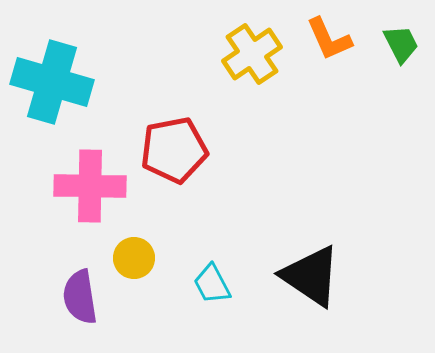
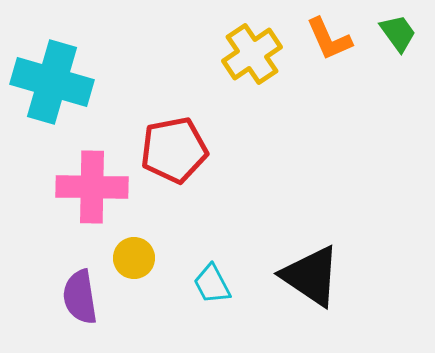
green trapezoid: moved 3 px left, 11 px up; rotated 9 degrees counterclockwise
pink cross: moved 2 px right, 1 px down
